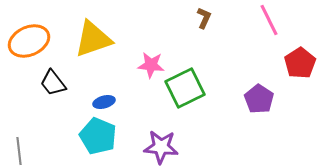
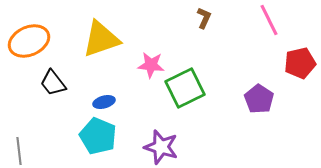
yellow triangle: moved 8 px right
red pentagon: rotated 20 degrees clockwise
purple star: rotated 12 degrees clockwise
